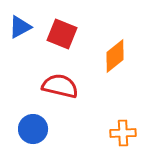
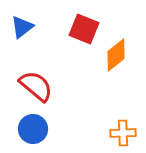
blue triangle: moved 2 px right; rotated 10 degrees counterclockwise
red square: moved 22 px right, 5 px up
orange diamond: moved 1 px right, 1 px up
red semicircle: moved 24 px left; rotated 27 degrees clockwise
